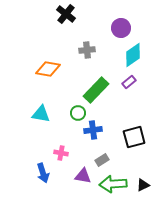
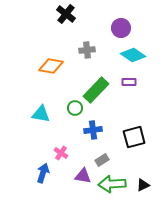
cyan diamond: rotated 70 degrees clockwise
orange diamond: moved 3 px right, 3 px up
purple rectangle: rotated 40 degrees clockwise
green circle: moved 3 px left, 5 px up
pink cross: rotated 24 degrees clockwise
blue arrow: rotated 144 degrees counterclockwise
green arrow: moved 1 px left
